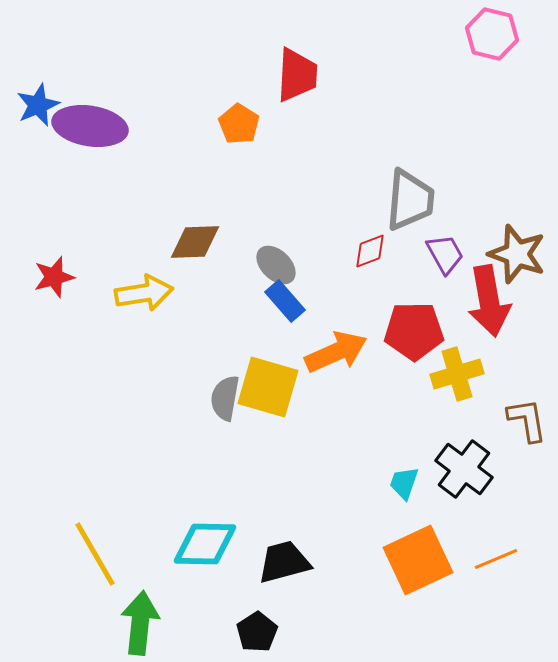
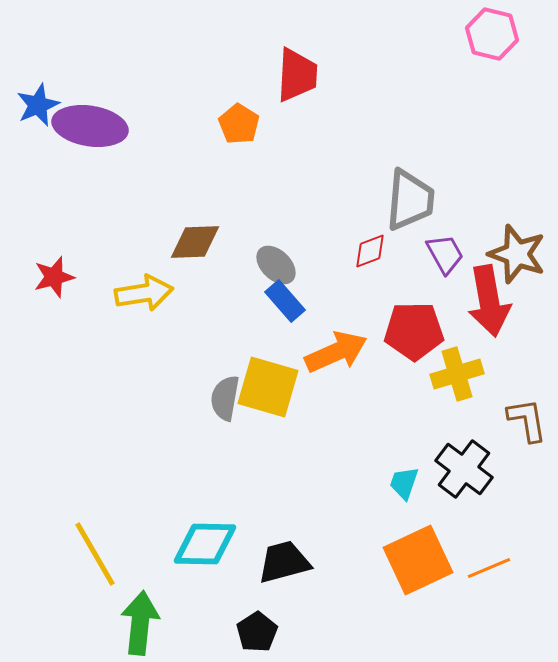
orange line: moved 7 px left, 9 px down
